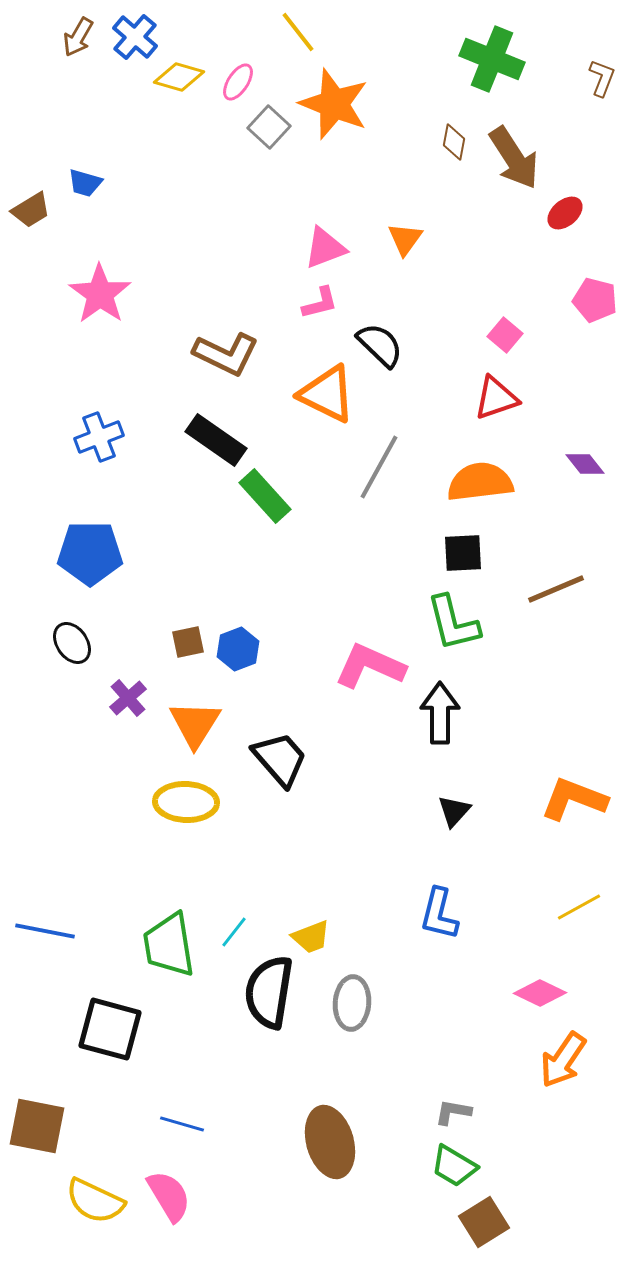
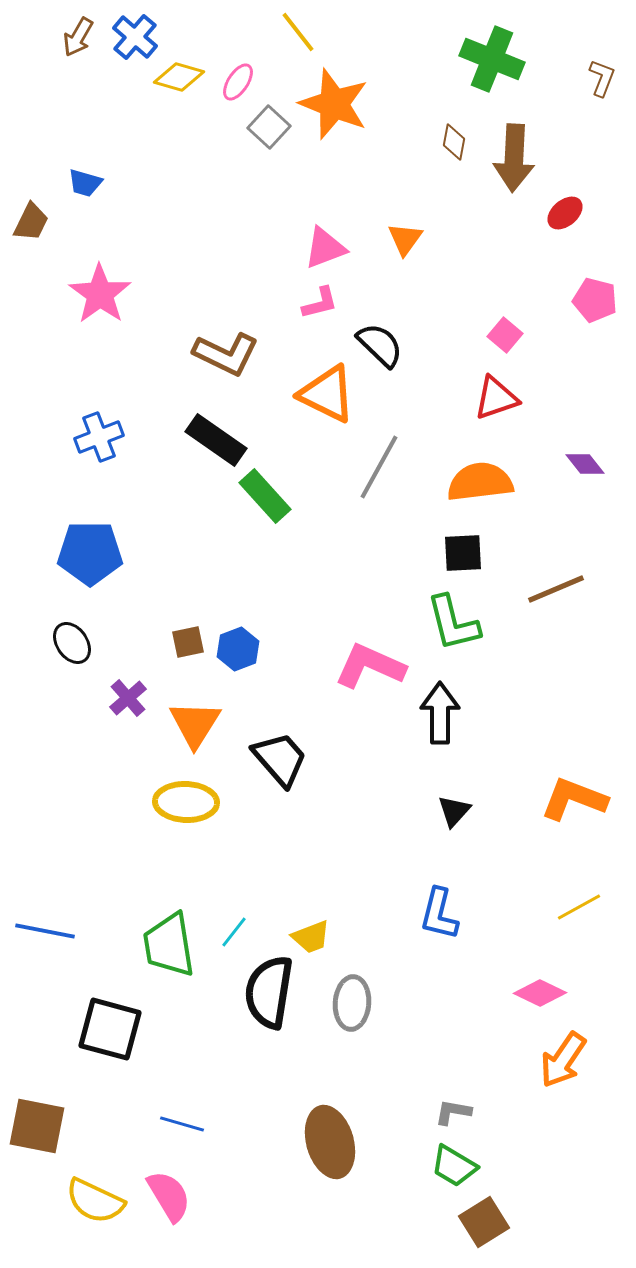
brown arrow at (514, 158): rotated 36 degrees clockwise
brown trapezoid at (31, 210): moved 12 px down; rotated 33 degrees counterclockwise
